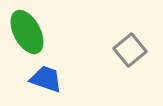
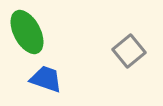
gray square: moved 1 px left, 1 px down
